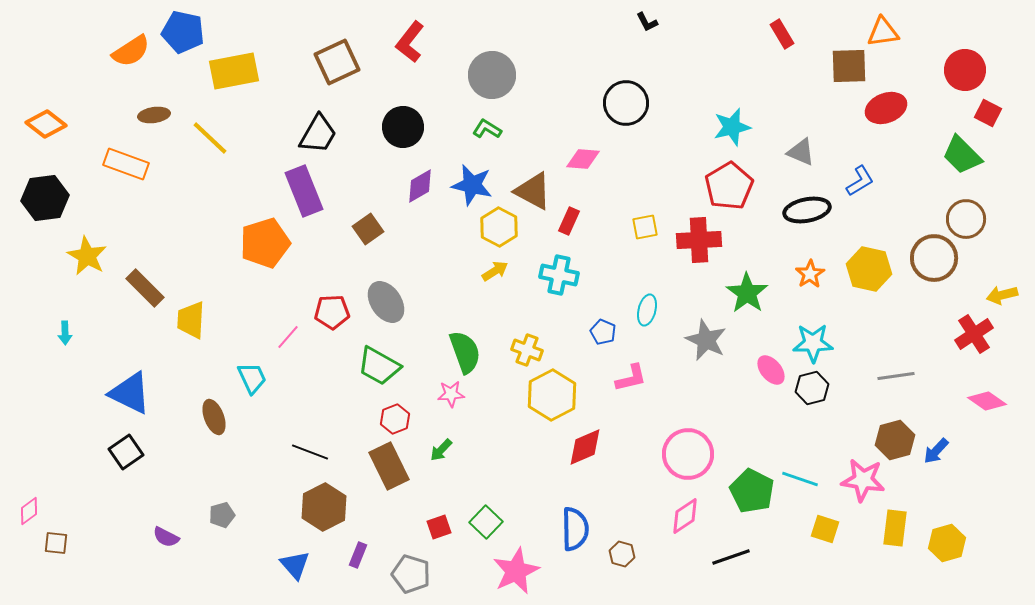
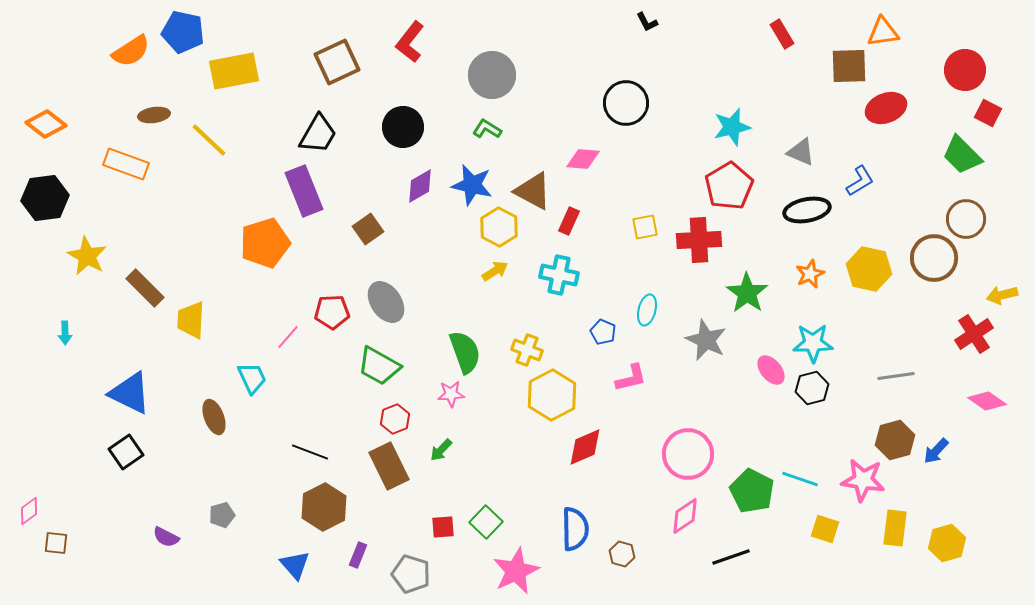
yellow line at (210, 138): moved 1 px left, 2 px down
orange star at (810, 274): rotated 8 degrees clockwise
red square at (439, 527): moved 4 px right; rotated 15 degrees clockwise
